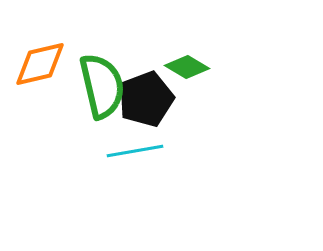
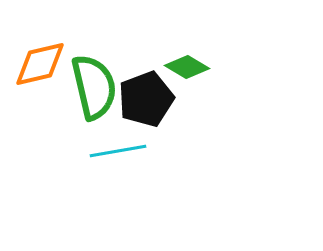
green semicircle: moved 8 px left, 1 px down
cyan line: moved 17 px left
